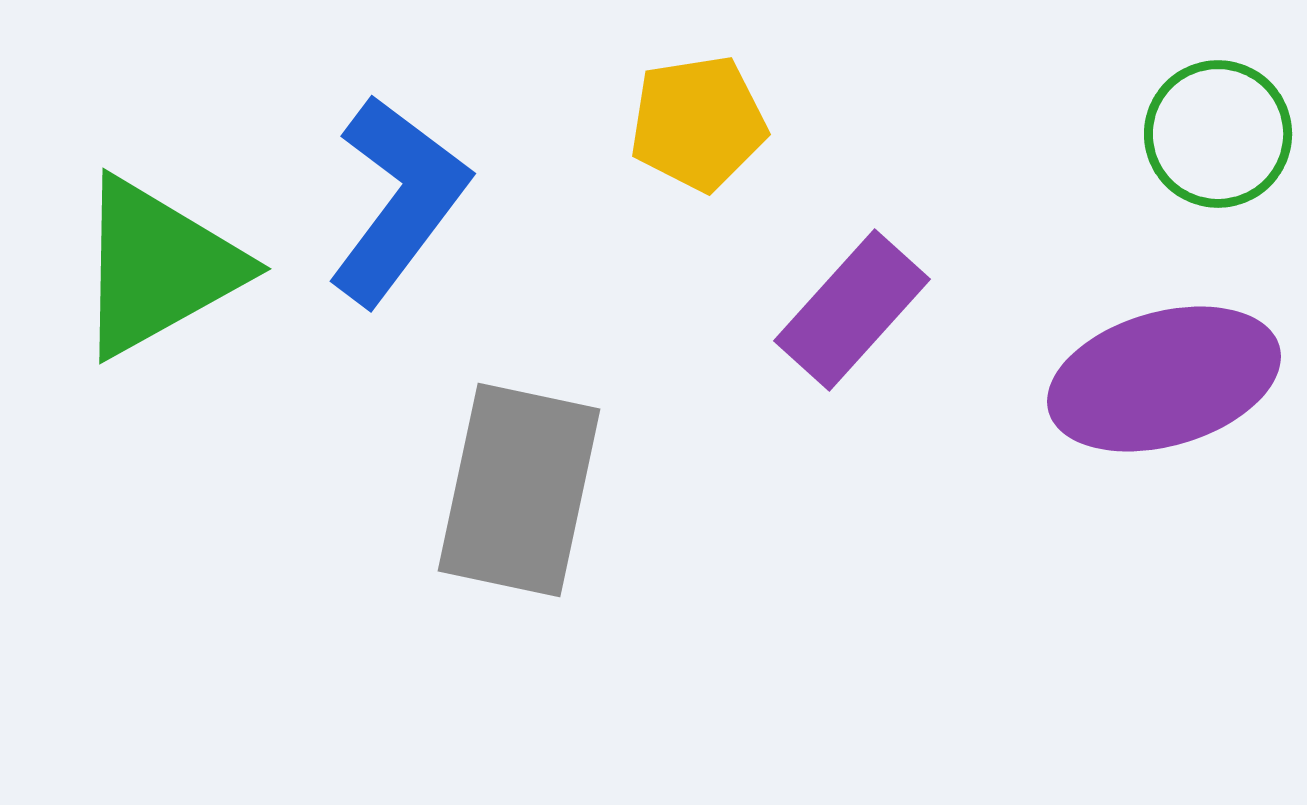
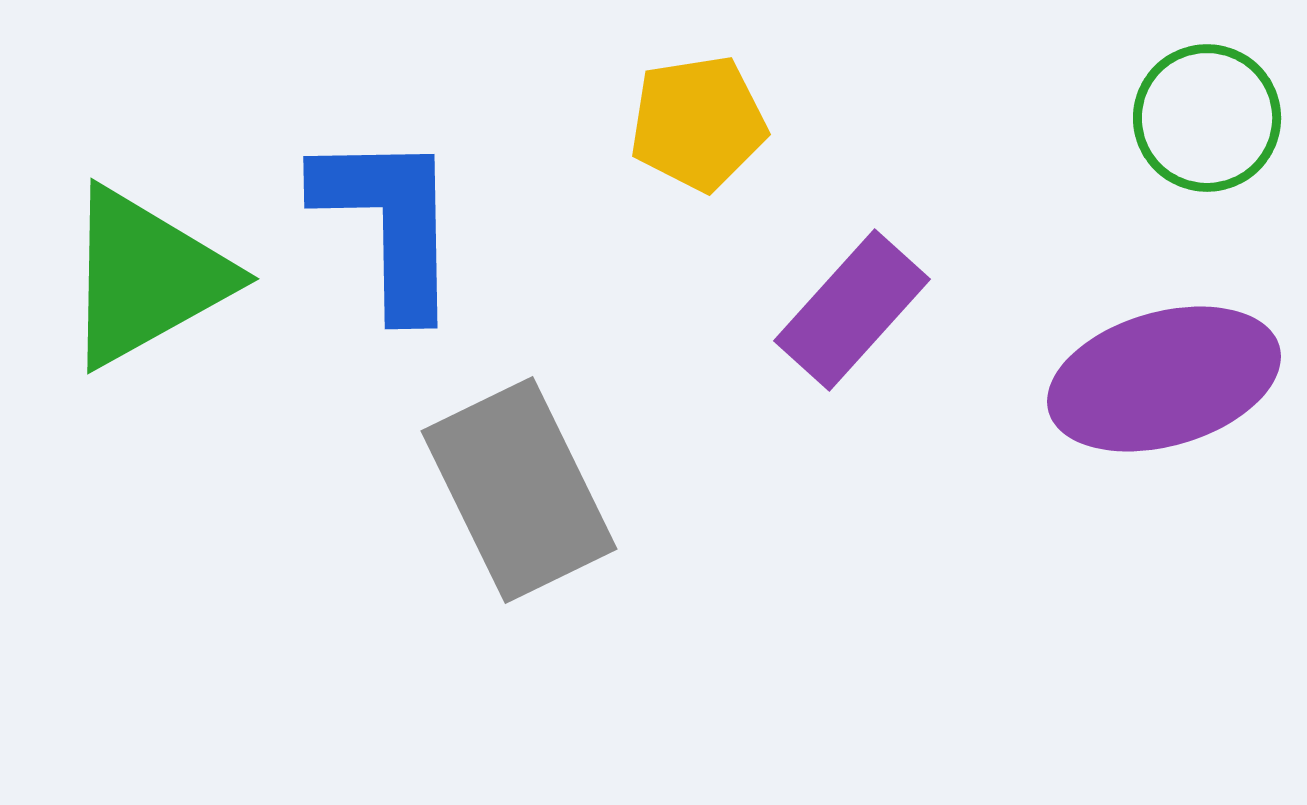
green circle: moved 11 px left, 16 px up
blue L-shape: moved 9 px left, 23 px down; rotated 38 degrees counterclockwise
green triangle: moved 12 px left, 10 px down
gray rectangle: rotated 38 degrees counterclockwise
